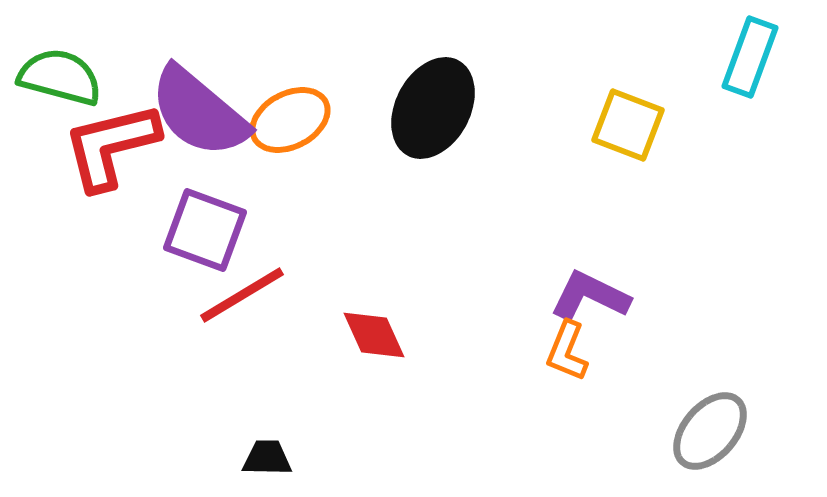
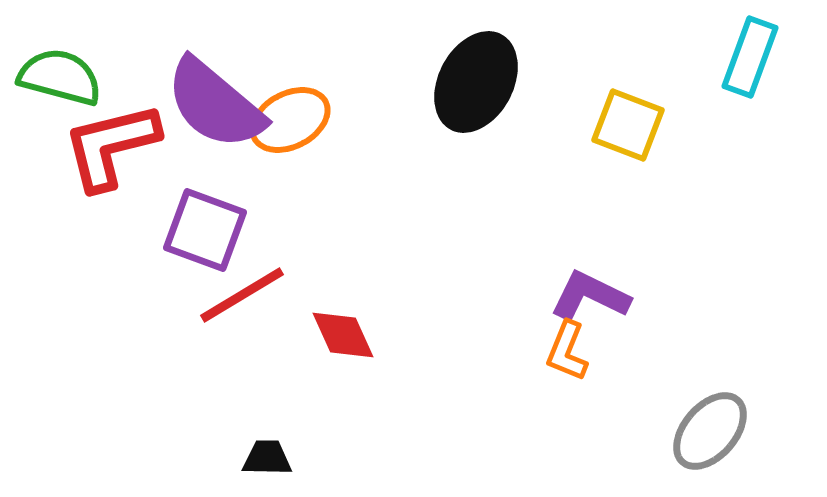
black ellipse: moved 43 px right, 26 px up
purple semicircle: moved 16 px right, 8 px up
red diamond: moved 31 px left
